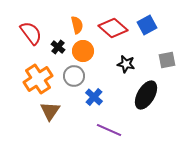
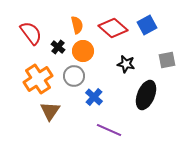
black ellipse: rotated 8 degrees counterclockwise
